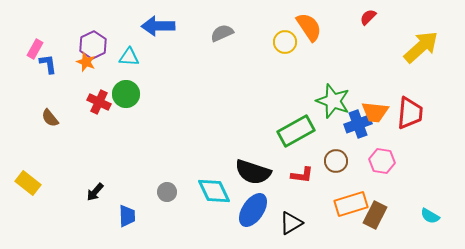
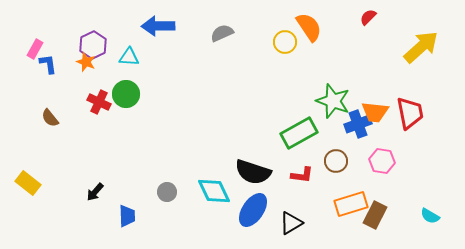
red trapezoid: rotated 16 degrees counterclockwise
green rectangle: moved 3 px right, 2 px down
